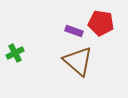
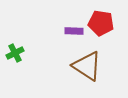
purple rectangle: rotated 18 degrees counterclockwise
brown triangle: moved 9 px right, 5 px down; rotated 8 degrees counterclockwise
